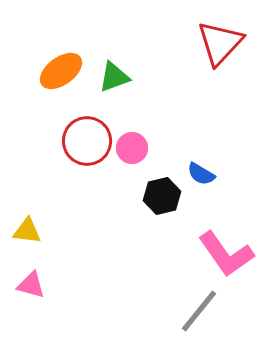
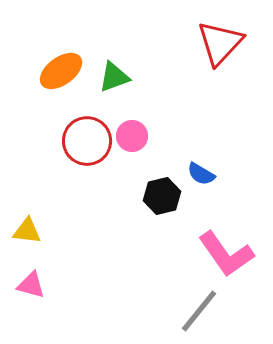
pink circle: moved 12 px up
